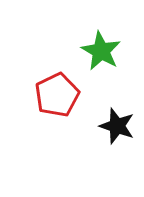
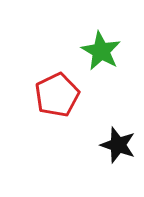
black star: moved 1 px right, 19 px down
